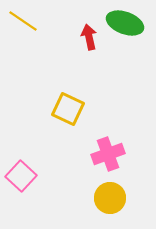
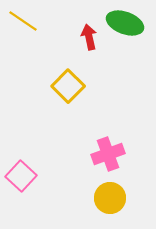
yellow square: moved 23 px up; rotated 20 degrees clockwise
